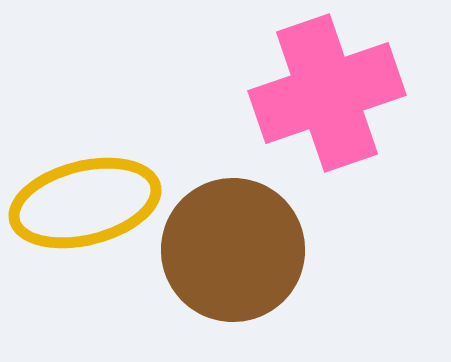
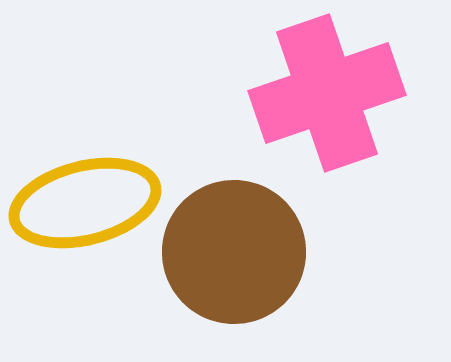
brown circle: moved 1 px right, 2 px down
